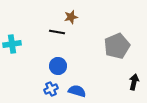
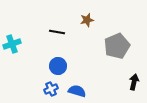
brown star: moved 16 px right, 3 px down
cyan cross: rotated 12 degrees counterclockwise
